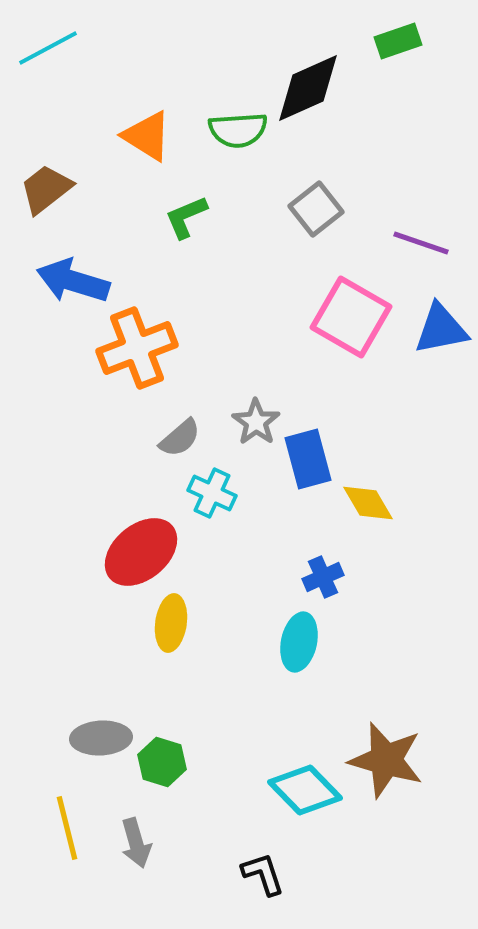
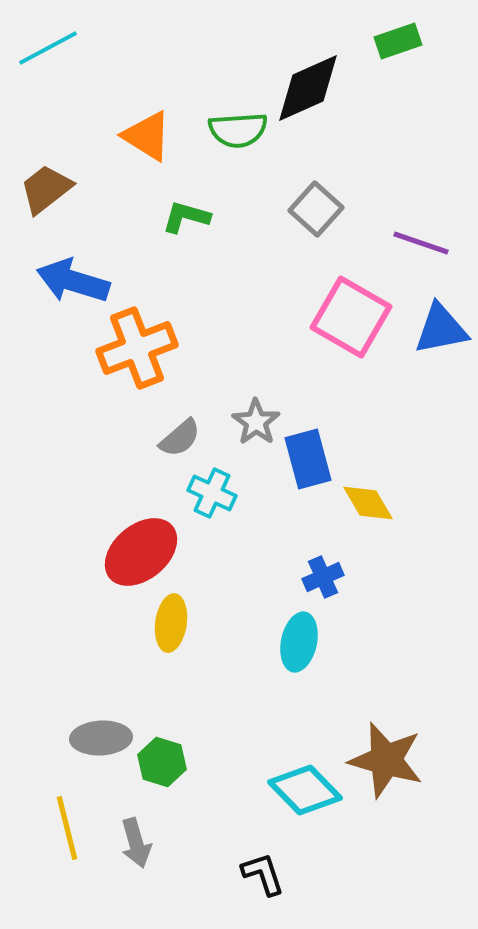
gray square: rotated 10 degrees counterclockwise
green L-shape: rotated 39 degrees clockwise
